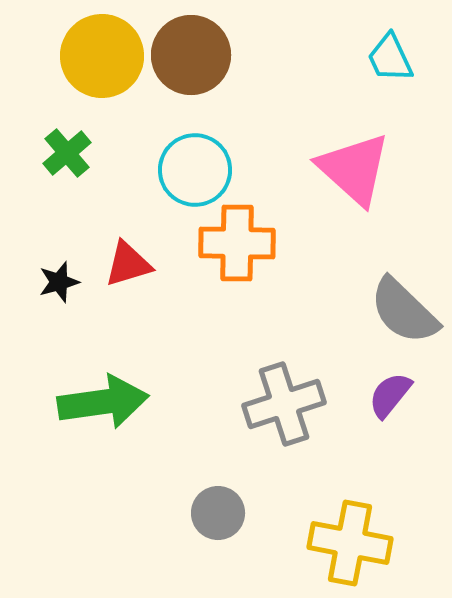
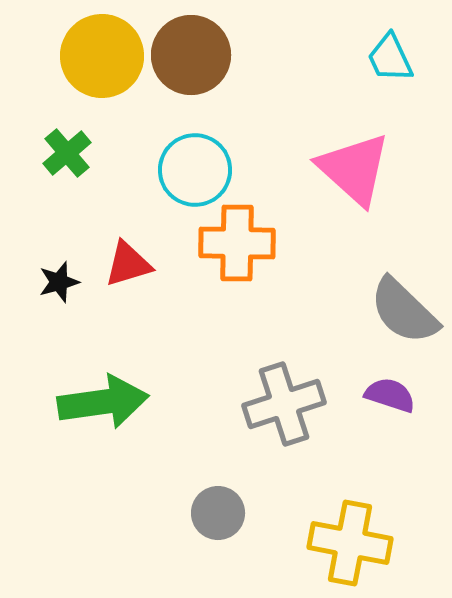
purple semicircle: rotated 69 degrees clockwise
